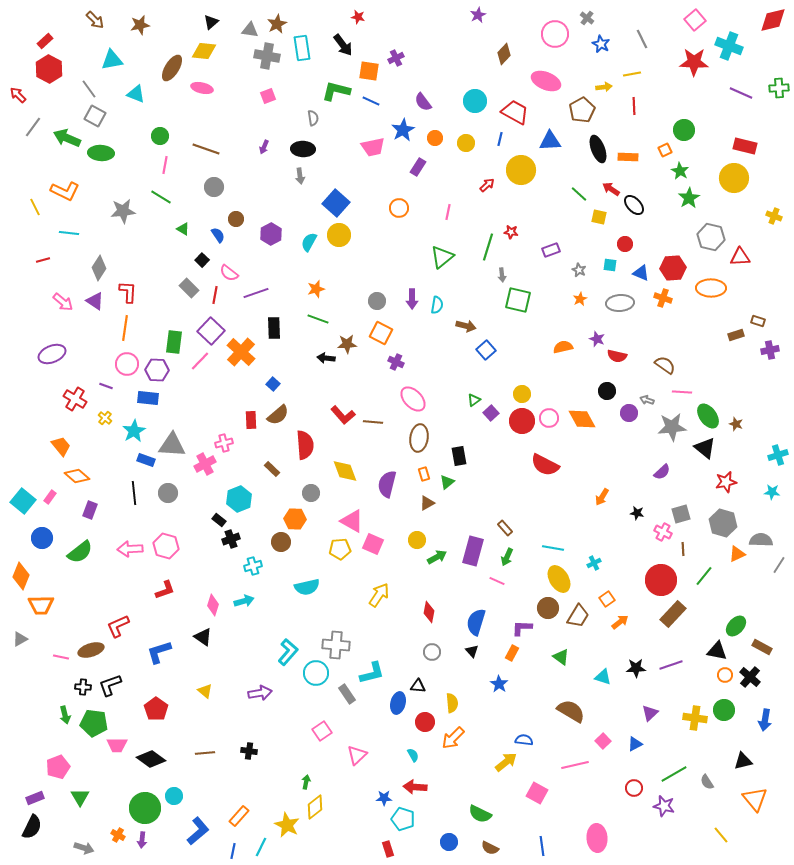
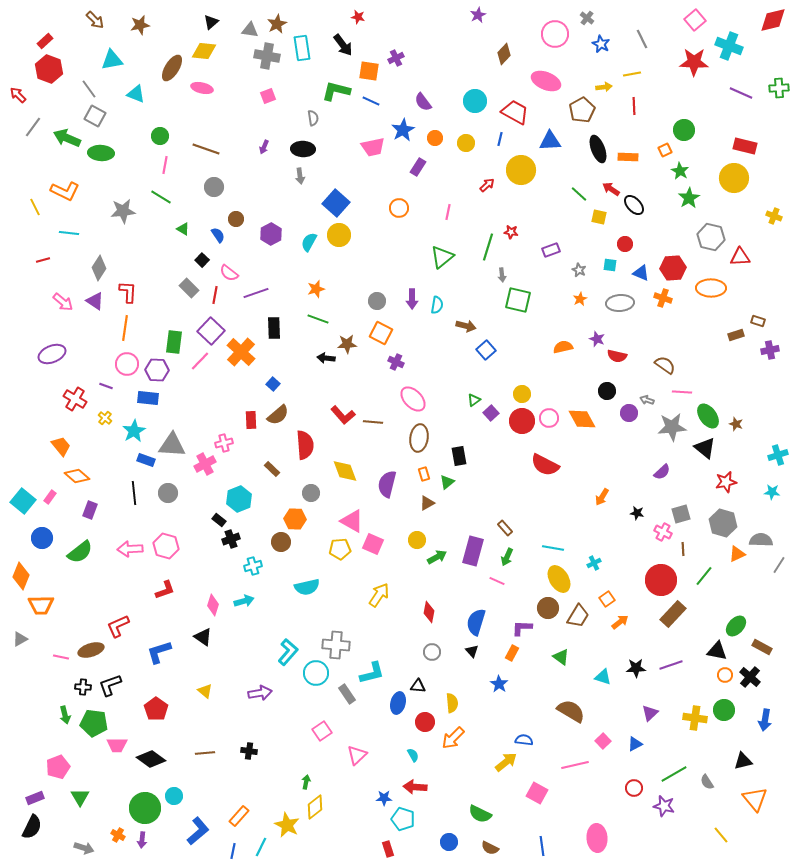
red hexagon at (49, 69): rotated 8 degrees counterclockwise
